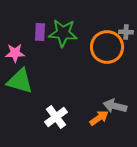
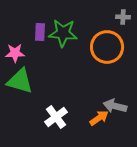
gray cross: moved 3 px left, 15 px up
